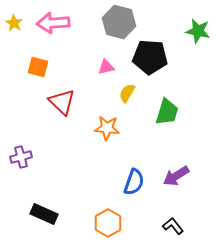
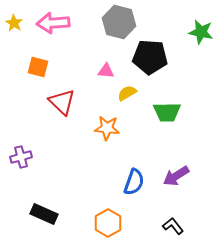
green star: moved 3 px right, 1 px down
pink triangle: moved 4 px down; rotated 18 degrees clockwise
yellow semicircle: rotated 30 degrees clockwise
green trapezoid: rotated 72 degrees clockwise
